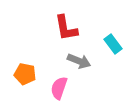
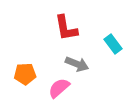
gray arrow: moved 2 px left, 3 px down
orange pentagon: rotated 15 degrees counterclockwise
pink semicircle: rotated 30 degrees clockwise
